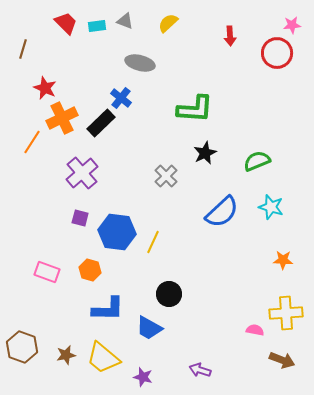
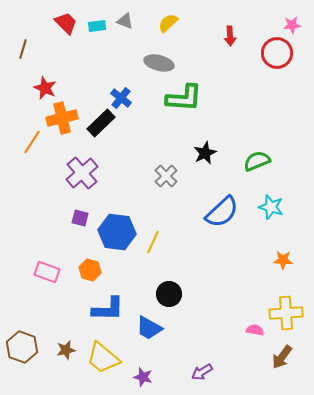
gray ellipse: moved 19 px right
green L-shape: moved 11 px left, 11 px up
orange cross: rotated 12 degrees clockwise
brown star: moved 5 px up
brown arrow: moved 3 px up; rotated 105 degrees clockwise
purple arrow: moved 2 px right, 2 px down; rotated 50 degrees counterclockwise
